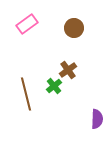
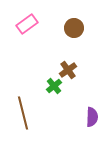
brown line: moved 3 px left, 19 px down
purple semicircle: moved 5 px left, 2 px up
